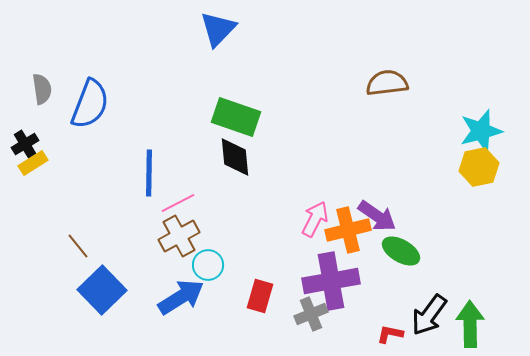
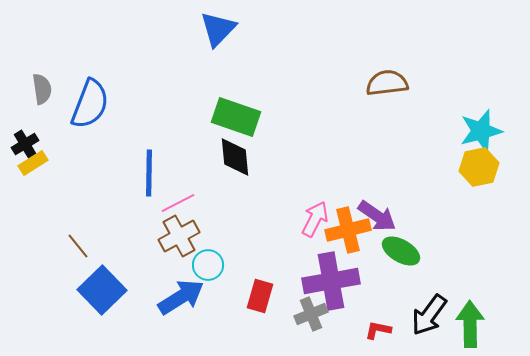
red L-shape: moved 12 px left, 4 px up
